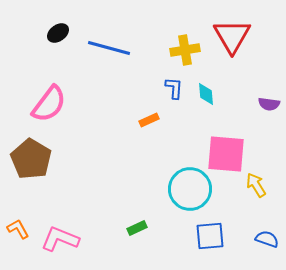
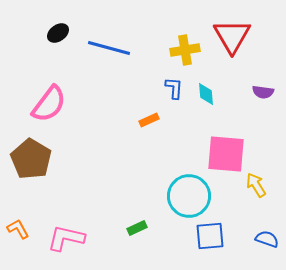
purple semicircle: moved 6 px left, 12 px up
cyan circle: moved 1 px left, 7 px down
pink L-shape: moved 6 px right, 1 px up; rotated 9 degrees counterclockwise
